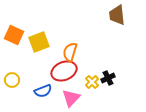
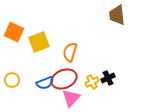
orange square: moved 3 px up
red ellipse: moved 8 px down
yellow cross: rotated 16 degrees clockwise
blue semicircle: moved 2 px right, 8 px up
